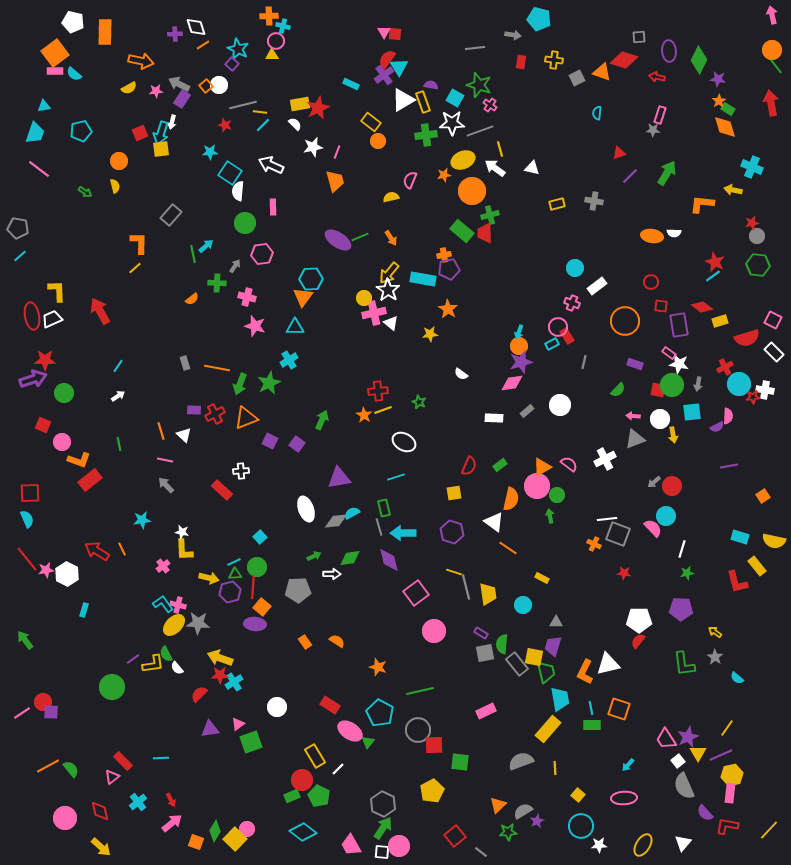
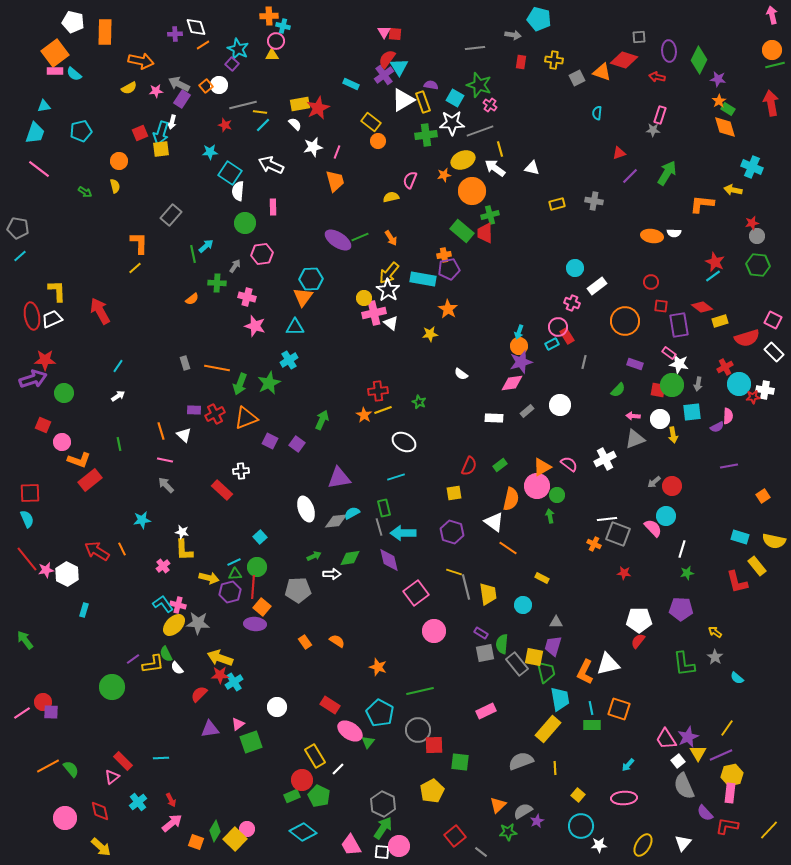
green line at (775, 65): rotated 66 degrees counterclockwise
